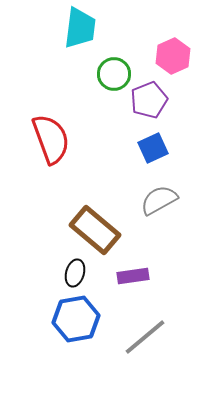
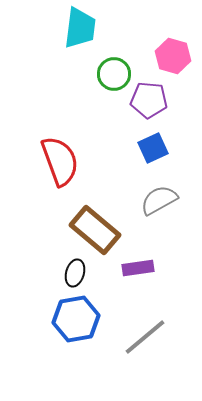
pink hexagon: rotated 20 degrees counterclockwise
purple pentagon: rotated 27 degrees clockwise
red semicircle: moved 9 px right, 22 px down
purple rectangle: moved 5 px right, 8 px up
